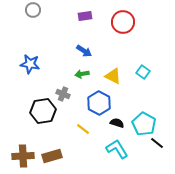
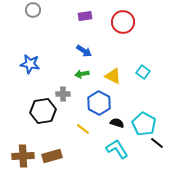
gray cross: rotated 24 degrees counterclockwise
